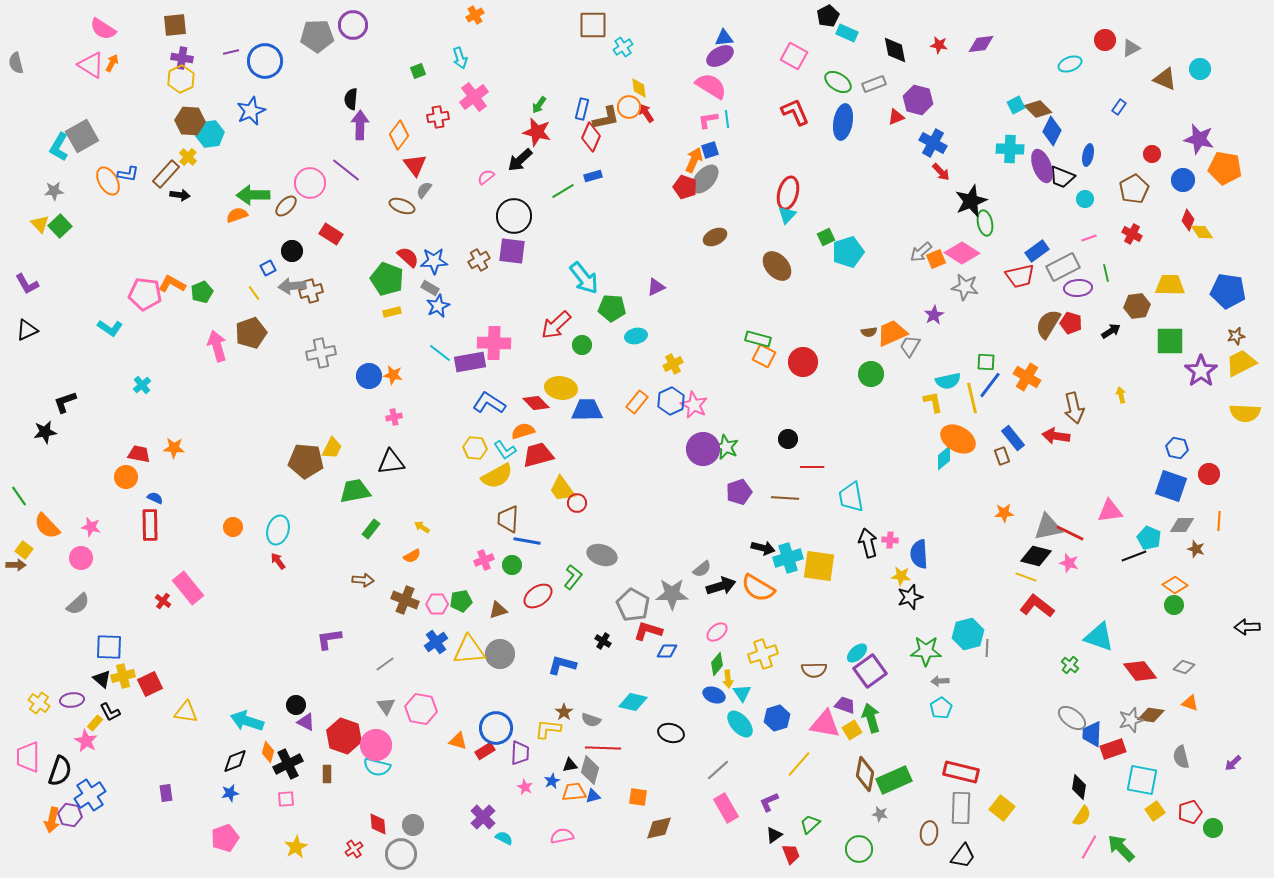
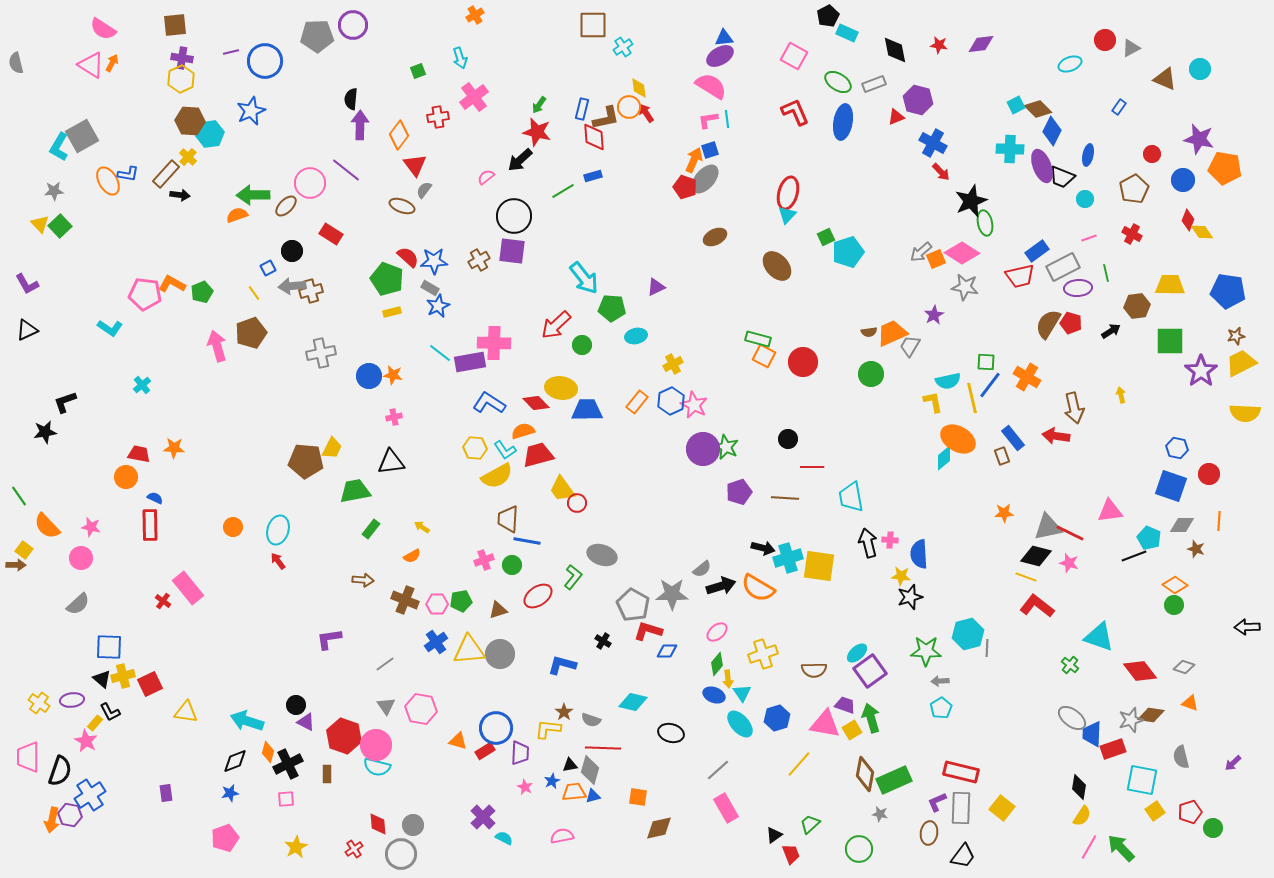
red diamond at (591, 137): moved 3 px right; rotated 28 degrees counterclockwise
purple L-shape at (769, 802): moved 168 px right
